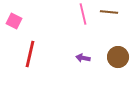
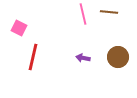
pink square: moved 5 px right, 7 px down
red line: moved 3 px right, 3 px down
